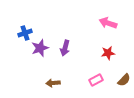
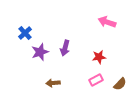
pink arrow: moved 1 px left, 1 px up
blue cross: rotated 24 degrees counterclockwise
purple star: moved 4 px down
red star: moved 9 px left, 4 px down
brown semicircle: moved 4 px left, 4 px down
